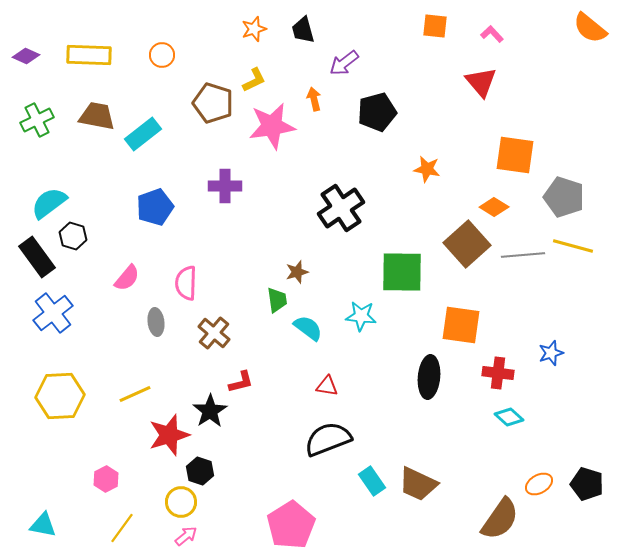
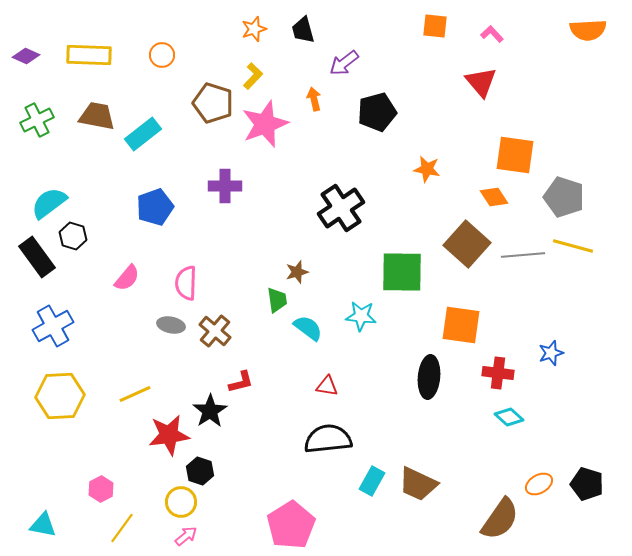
orange semicircle at (590, 28): moved 2 px left, 2 px down; rotated 42 degrees counterclockwise
yellow L-shape at (254, 80): moved 1 px left, 4 px up; rotated 20 degrees counterclockwise
pink star at (272, 126): moved 7 px left, 2 px up; rotated 12 degrees counterclockwise
orange diamond at (494, 207): moved 10 px up; rotated 24 degrees clockwise
brown square at (467, 244): rotated 6 degrees counterclockwise
blue cross at (53, 313): moved 13 px down; rotated 9 degrees clockwise
gray ellipse at (156, 322): moved 15 px right, 3 px down; rotated 72 degrees counterclockwise
brown cross at (214, 333): moved 1 px right, 2 px up
red star at (169, 435): rotated 9 degrees clockwise
black semicircle at (328, 439): rotated 15 degrees clockwise
pink hexagon at (106, 479): moved 5 px left, 10 px down
cyan rectangle at (372, 481): rotated 64 degrees clockwise
